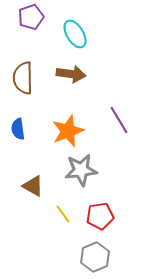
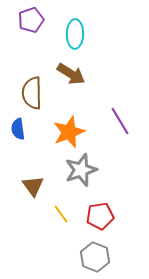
purple pentagon: moved 3 px down
cyan ellipse: rotated 32 degrees clockwise
brown arrow: rotated 24 degrees clockwise
brown semicircle: moved 9 px right, 15 px down
purple line: moved 1 px right, 1 px down
orange star: moved 1 px right, 1 px down
gray star: rotated 12 degrees counterclockwise
brown triangle: rotated 25 degrees clockwise
yellow line: moved 2 px left
gray hexagon: rotated 16 degrees counterclockwise
